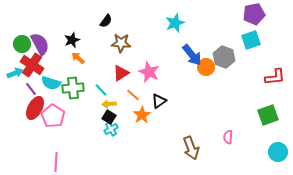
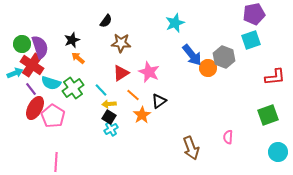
purple semicircle: moved 3 px down; rotated 10 degrees clockwise
orange circle: moved 2 px right, 1 px down
green cross: rotated 30 degrees counterclockwise
